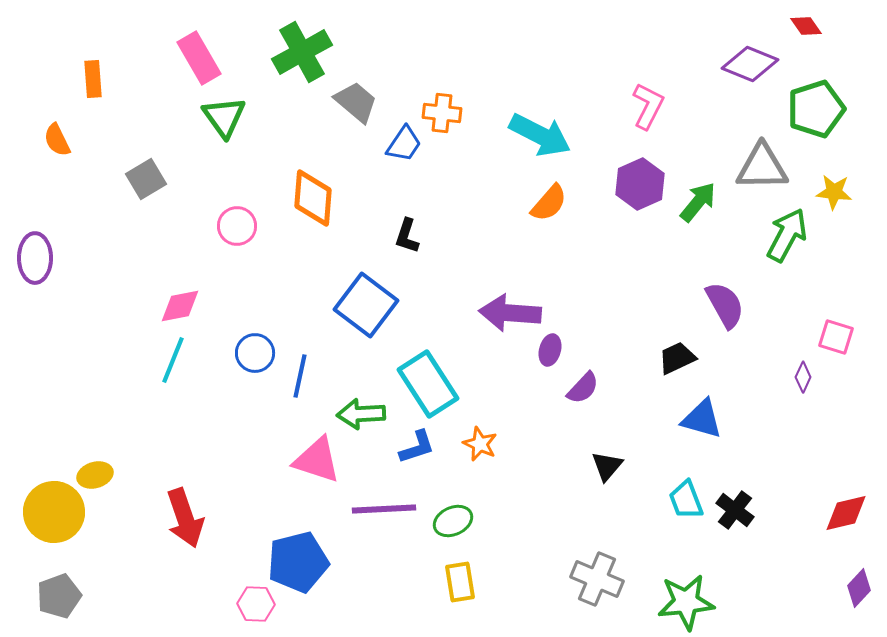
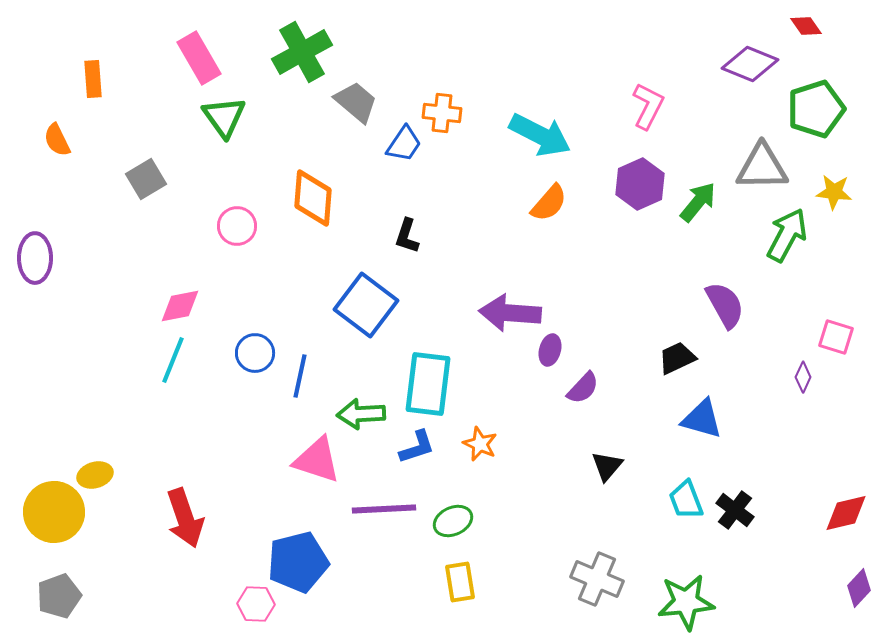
cyan rectangle at (428, 384): rotated 40 degrees clockwise
